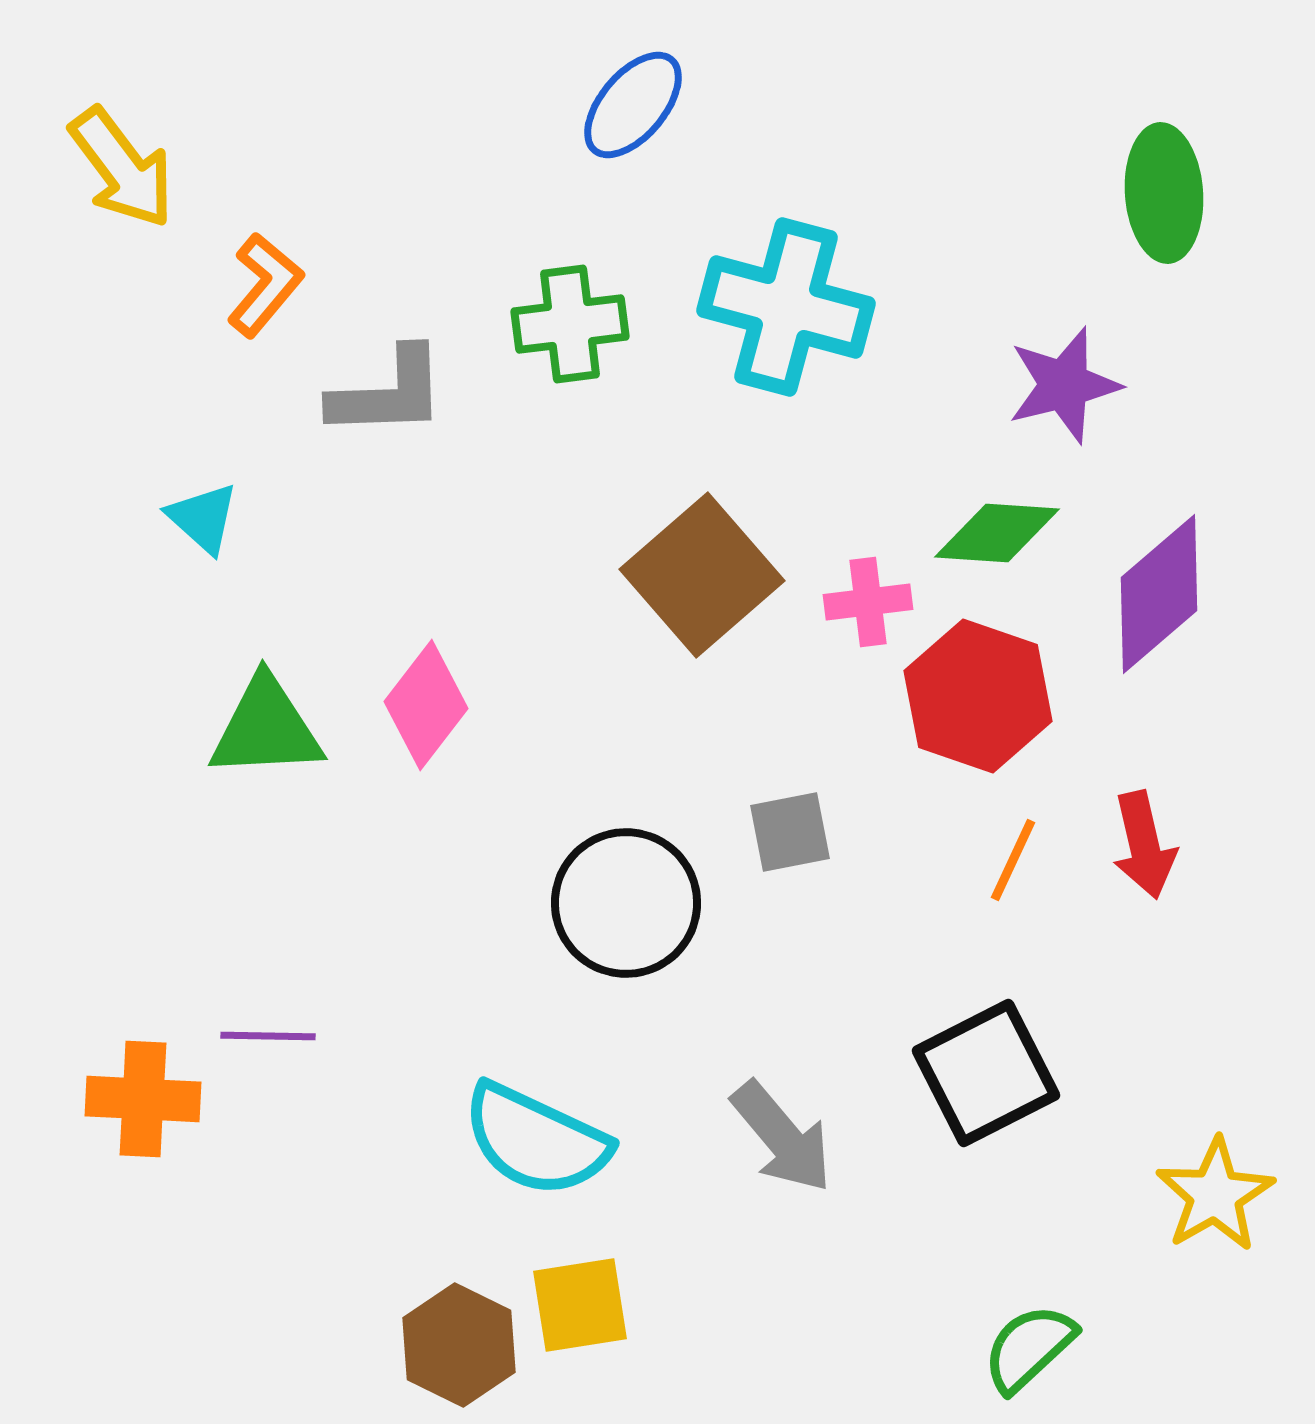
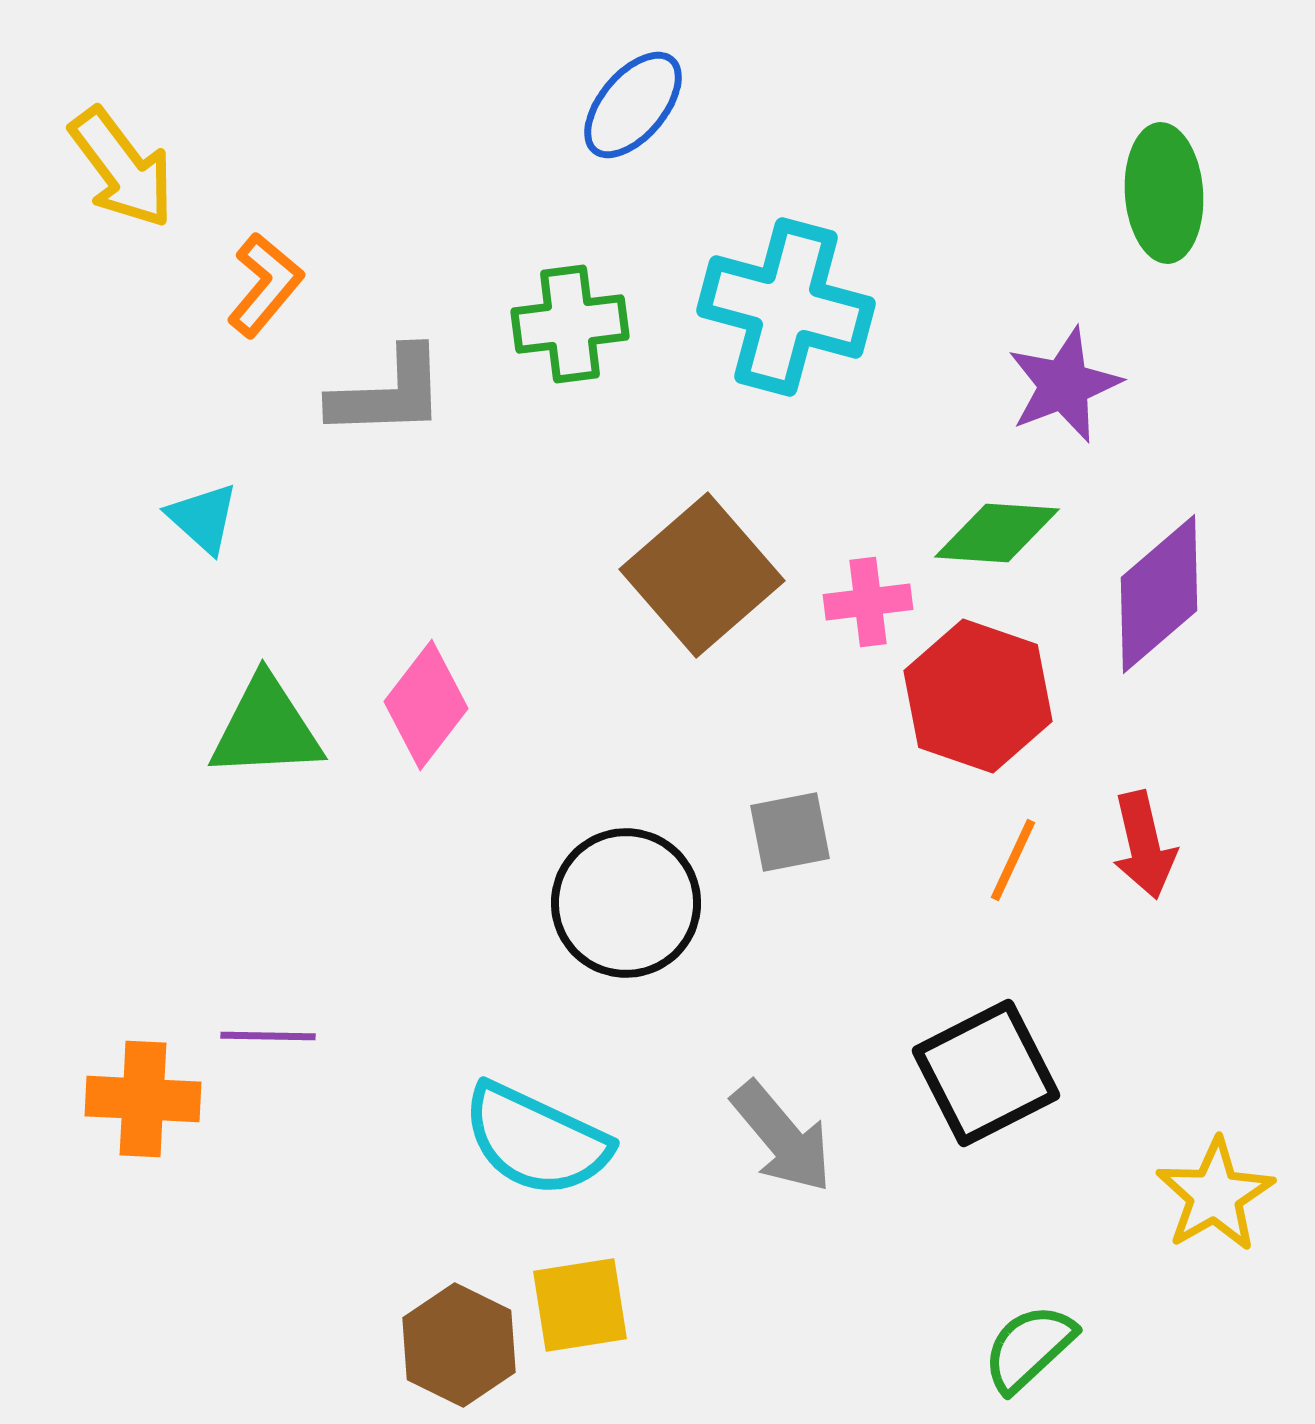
purple star: rotated 7 degrees counterclockwise
